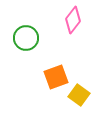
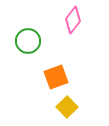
green circle: moved 2 px right, 3 px down
yellow square: moved 12 px left, 12 px down; rotated 10 degrees clockwise
